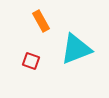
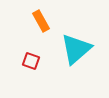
cyan triangle: rotated 20 degrees counterclockwise
